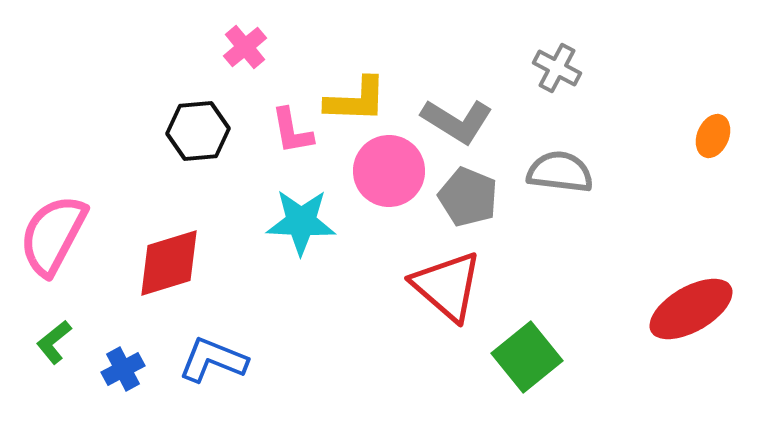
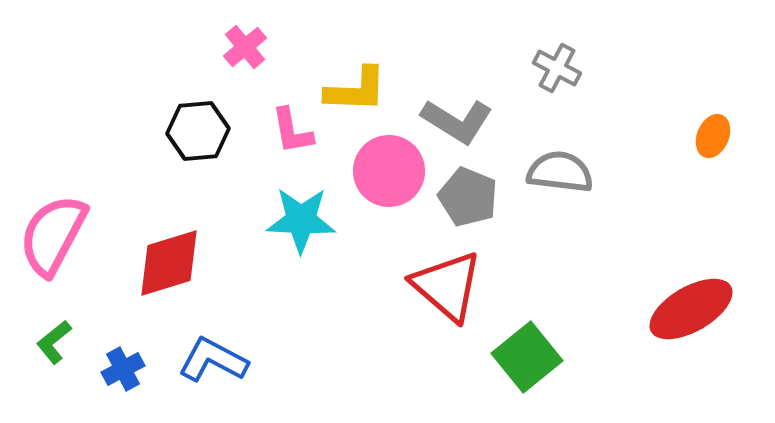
yellow L-shape: moved 10 px up
cyan star: moved 2 px up
blue L-shape: rotated 6 degrees clockwise
